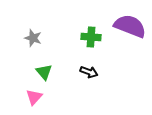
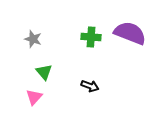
purple semicircle: moved 7 px down
gray star: moved 1 px down
black arrow: moved 1 px right, 14 px down
